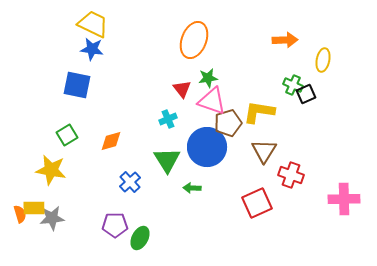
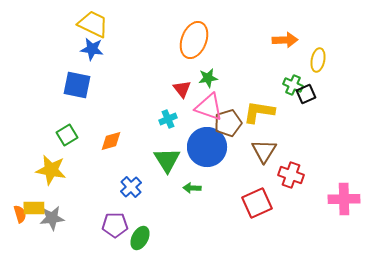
yellow ellipse: moved 5 px left
pink triangle: moved 3 px left, 6 px down
blue cross: moved 1 px right, 5 px down
